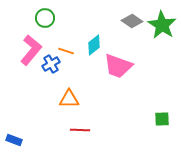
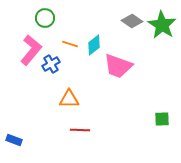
orange line: moved 4 px right, 7 px up
